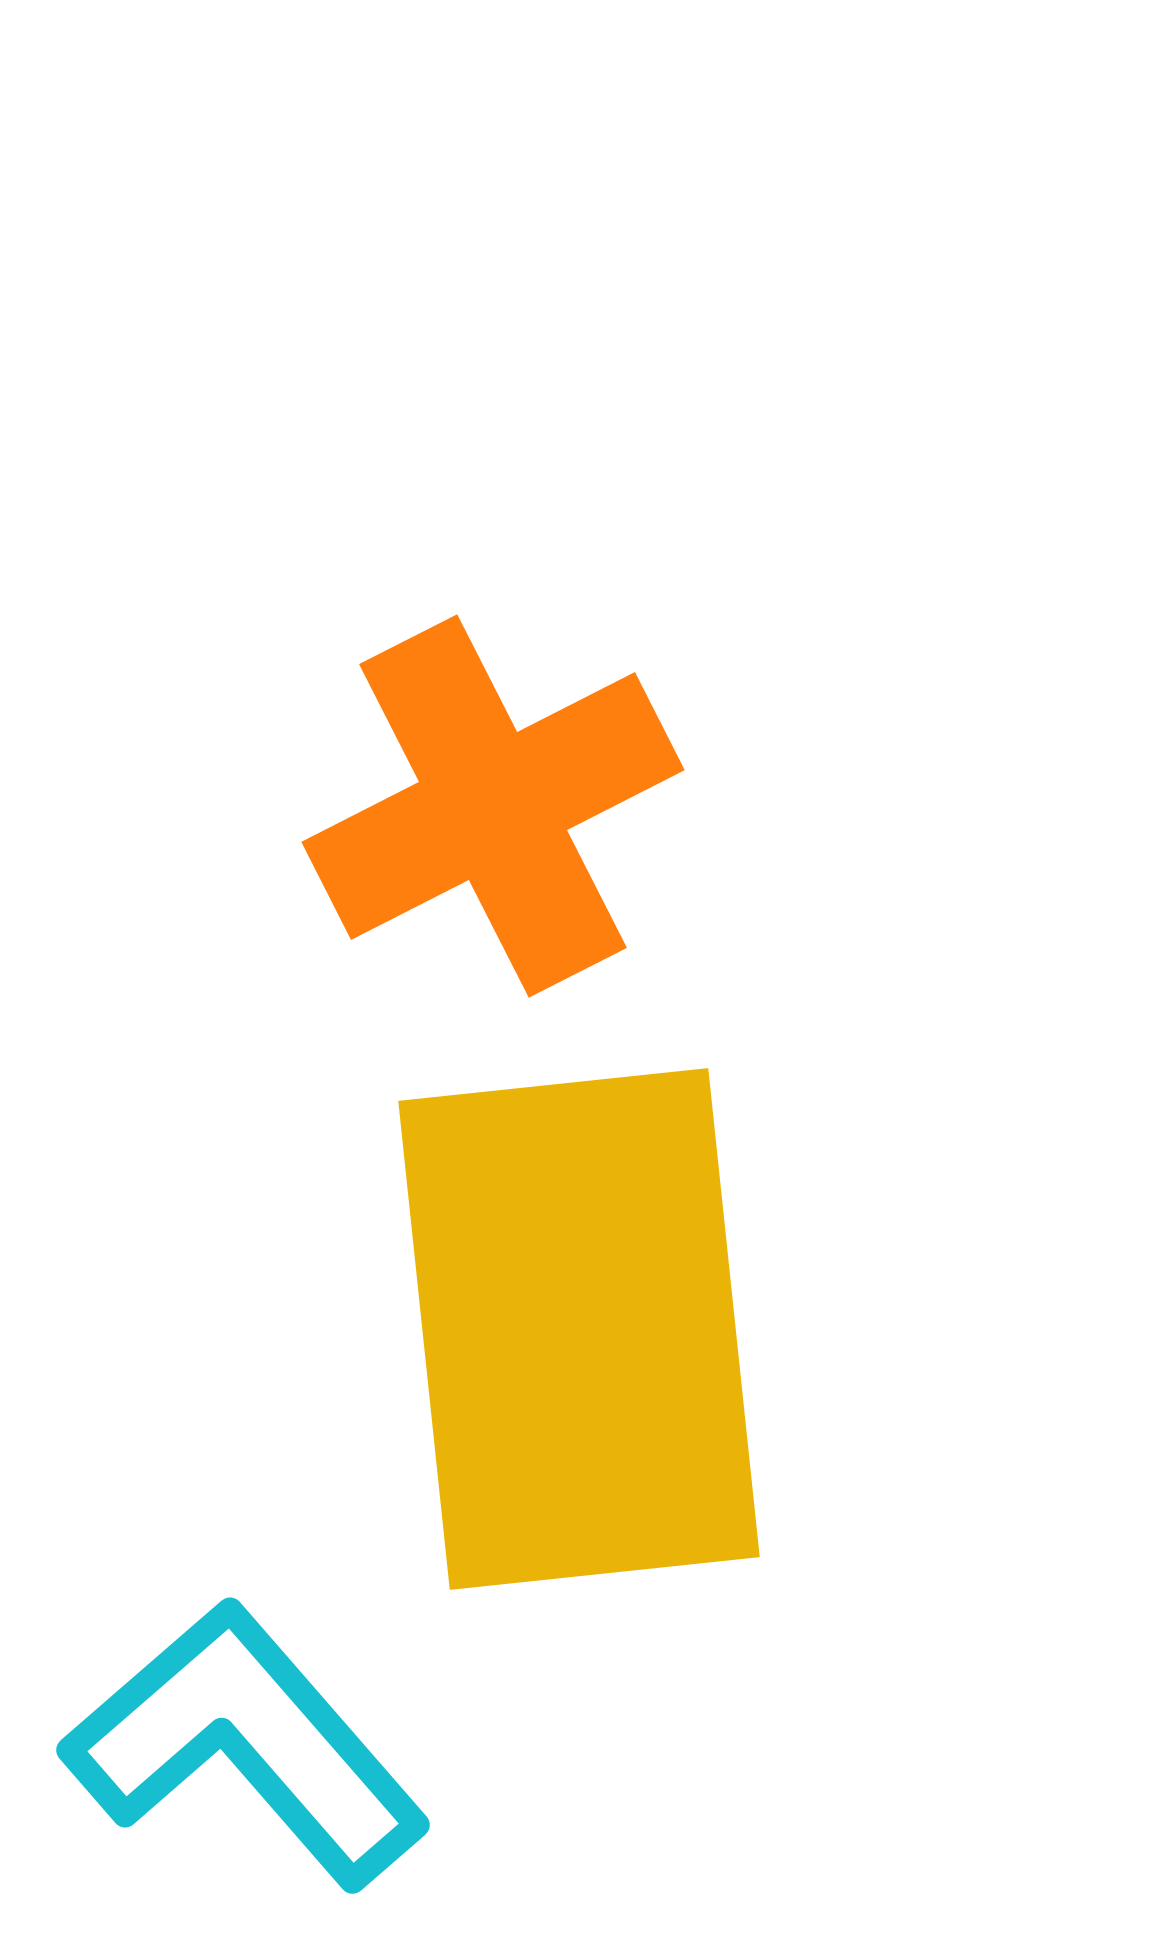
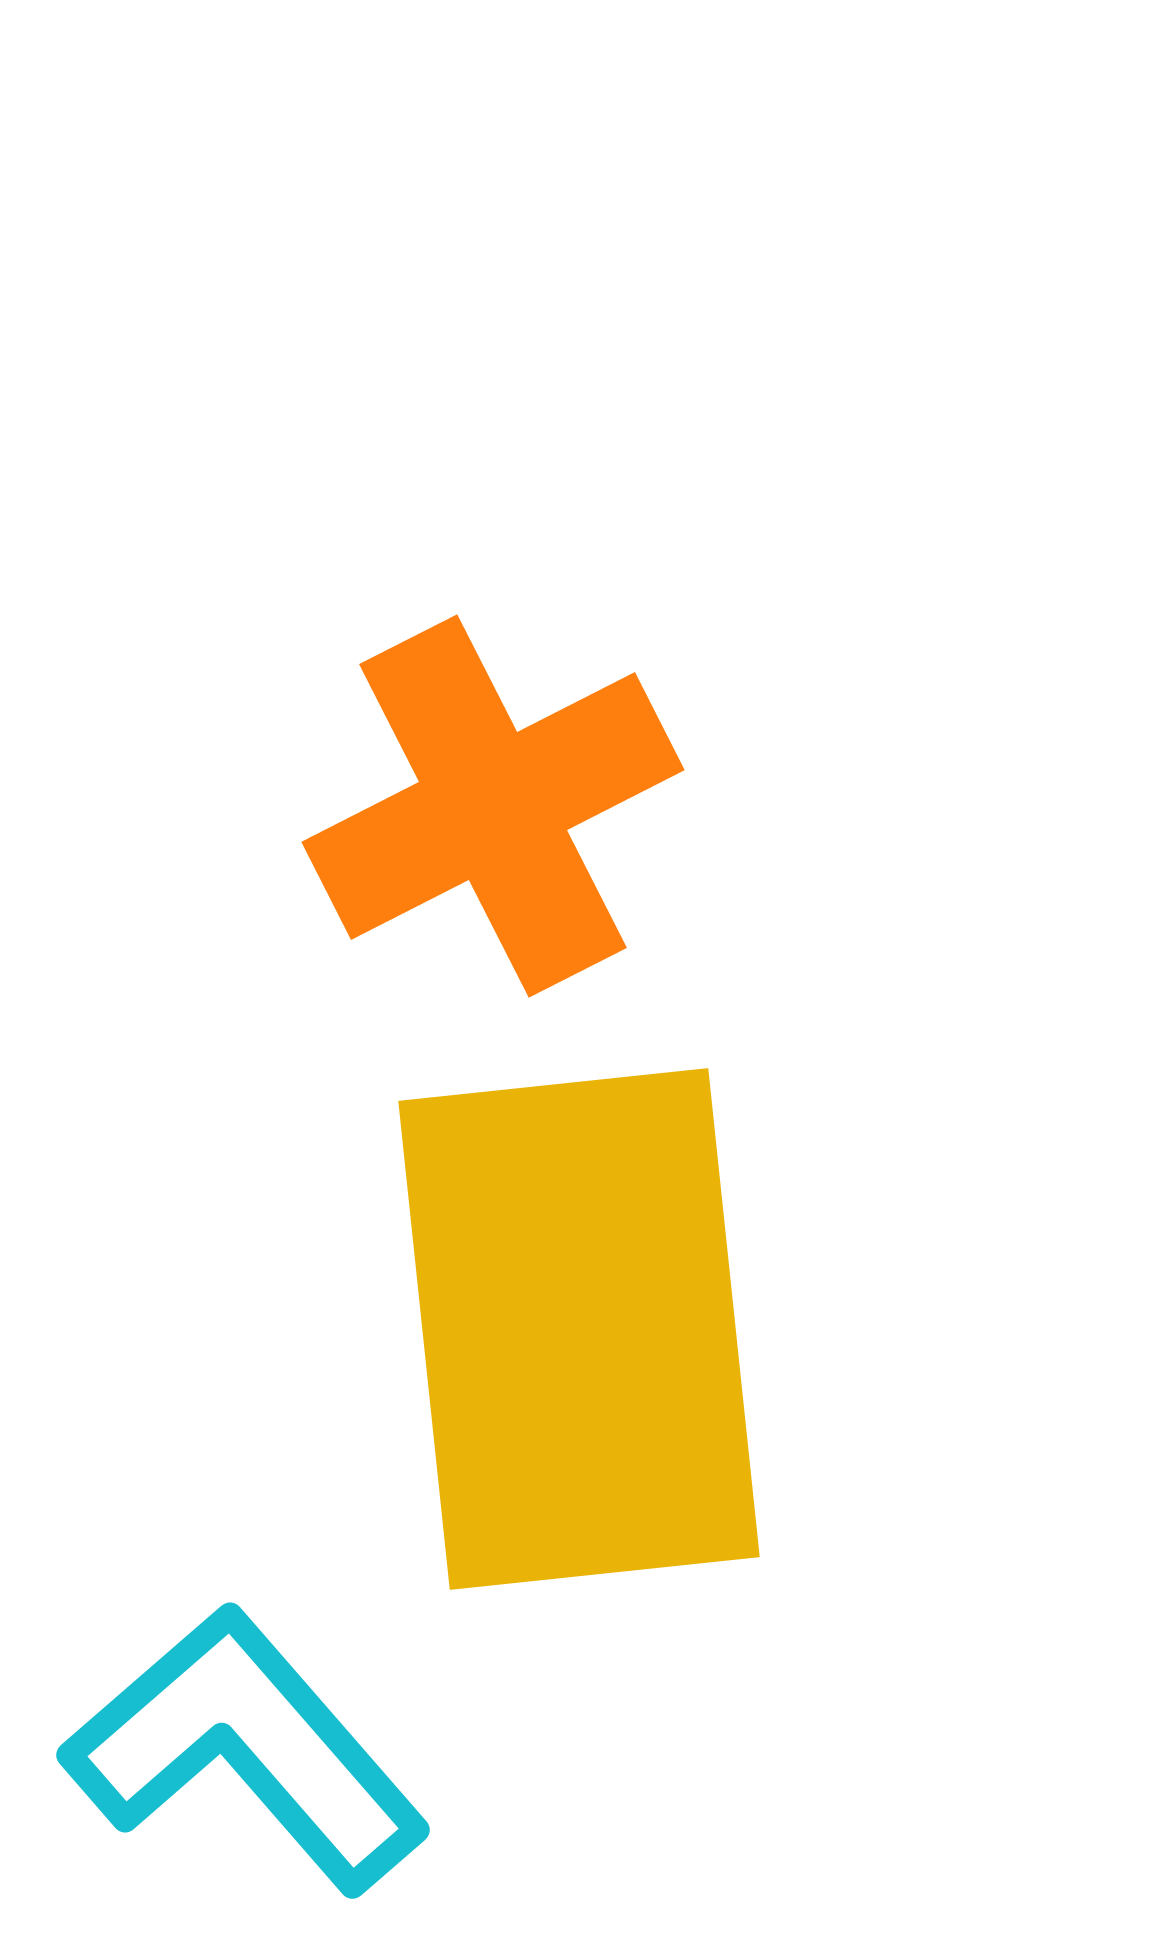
cyan L-shape: moved 5 px down
